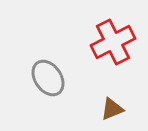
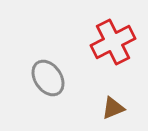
brown triangle: moved 1 px right, 1 px up
